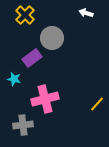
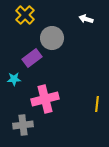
white arrow: moved 6 px down
cyan star: rotated 16 degrees counterclockwise
yellow line: rotated 35 degrees counterclockwise
